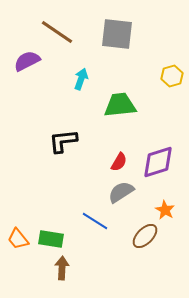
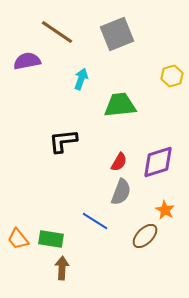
gray square: rotated 28 degrees counterclockwise
purple semicircle: rotated 16 degrees clockwise
gray semicircle: rotated 144 degrees clockwise
